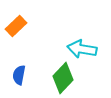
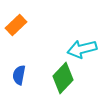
orange rectangle: moved 1 px up
cyan arrow: rotated 24 degrees counterclockwise
